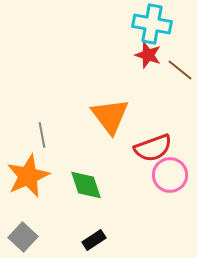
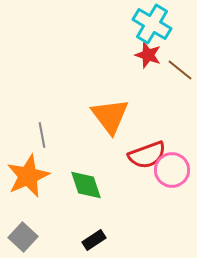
cyan cross: rotated 21 degrees clockwise
red semicircle: moved 6 px left, 7 px down
pink circle: moved 2 px right, 5 px up
